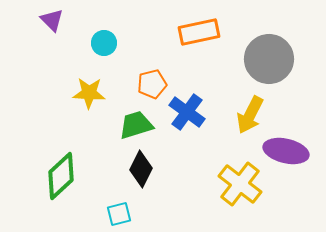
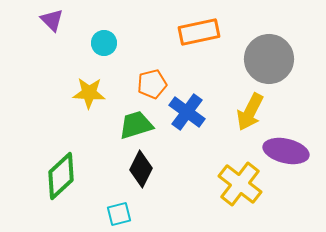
yellow arrow: moved 3 px up
